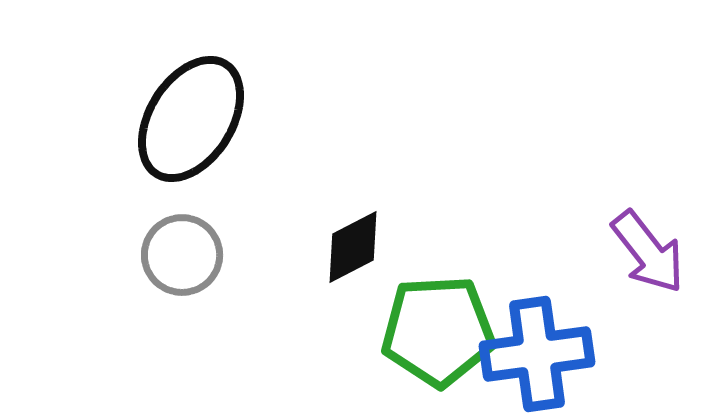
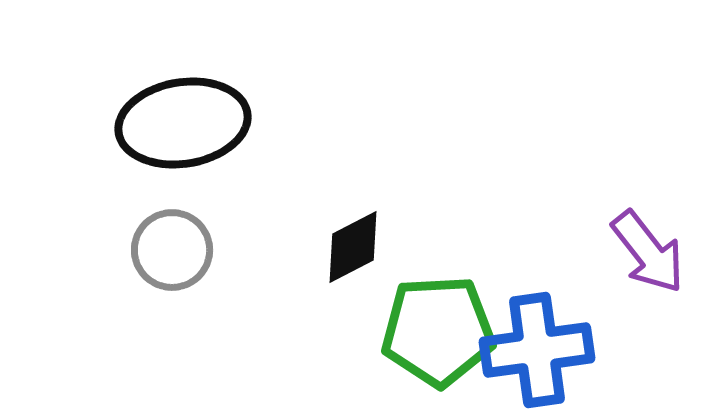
black ellipse: moved 8 px left, 4 px down; rotated 49 degrees clockwise
gray circle: moved 10 px left, 5 px up
blue cross: moved 4 px up
